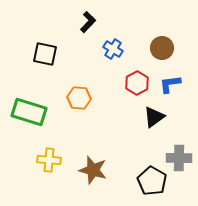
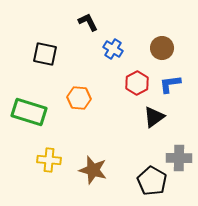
black L-shape: rotated 70 degrees counterclockwise
